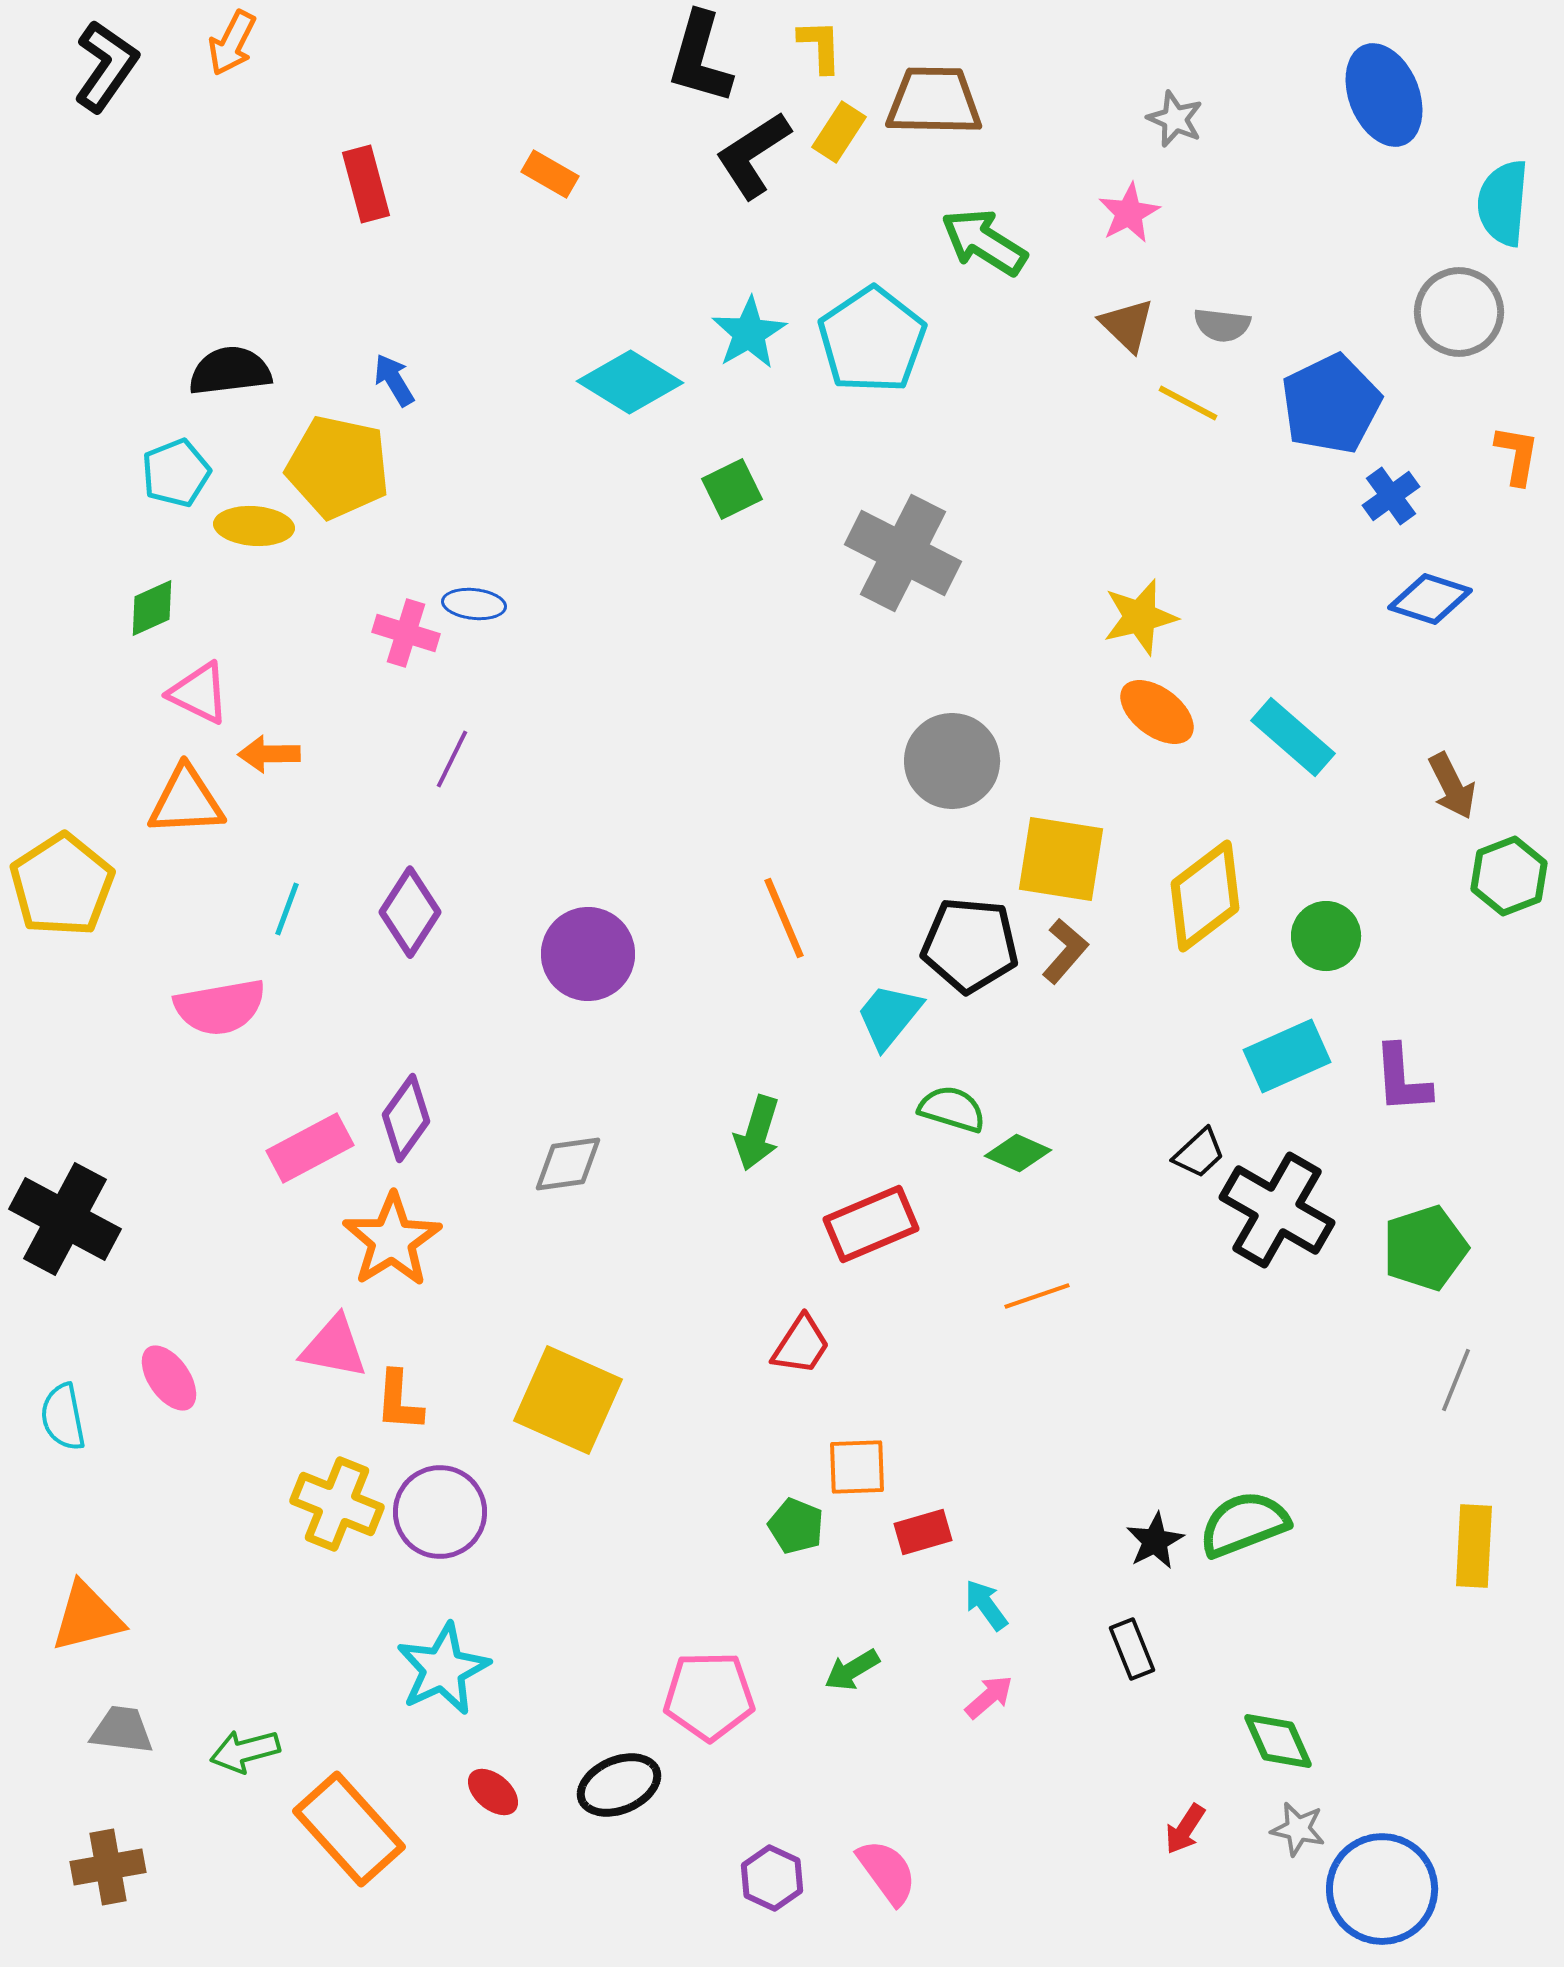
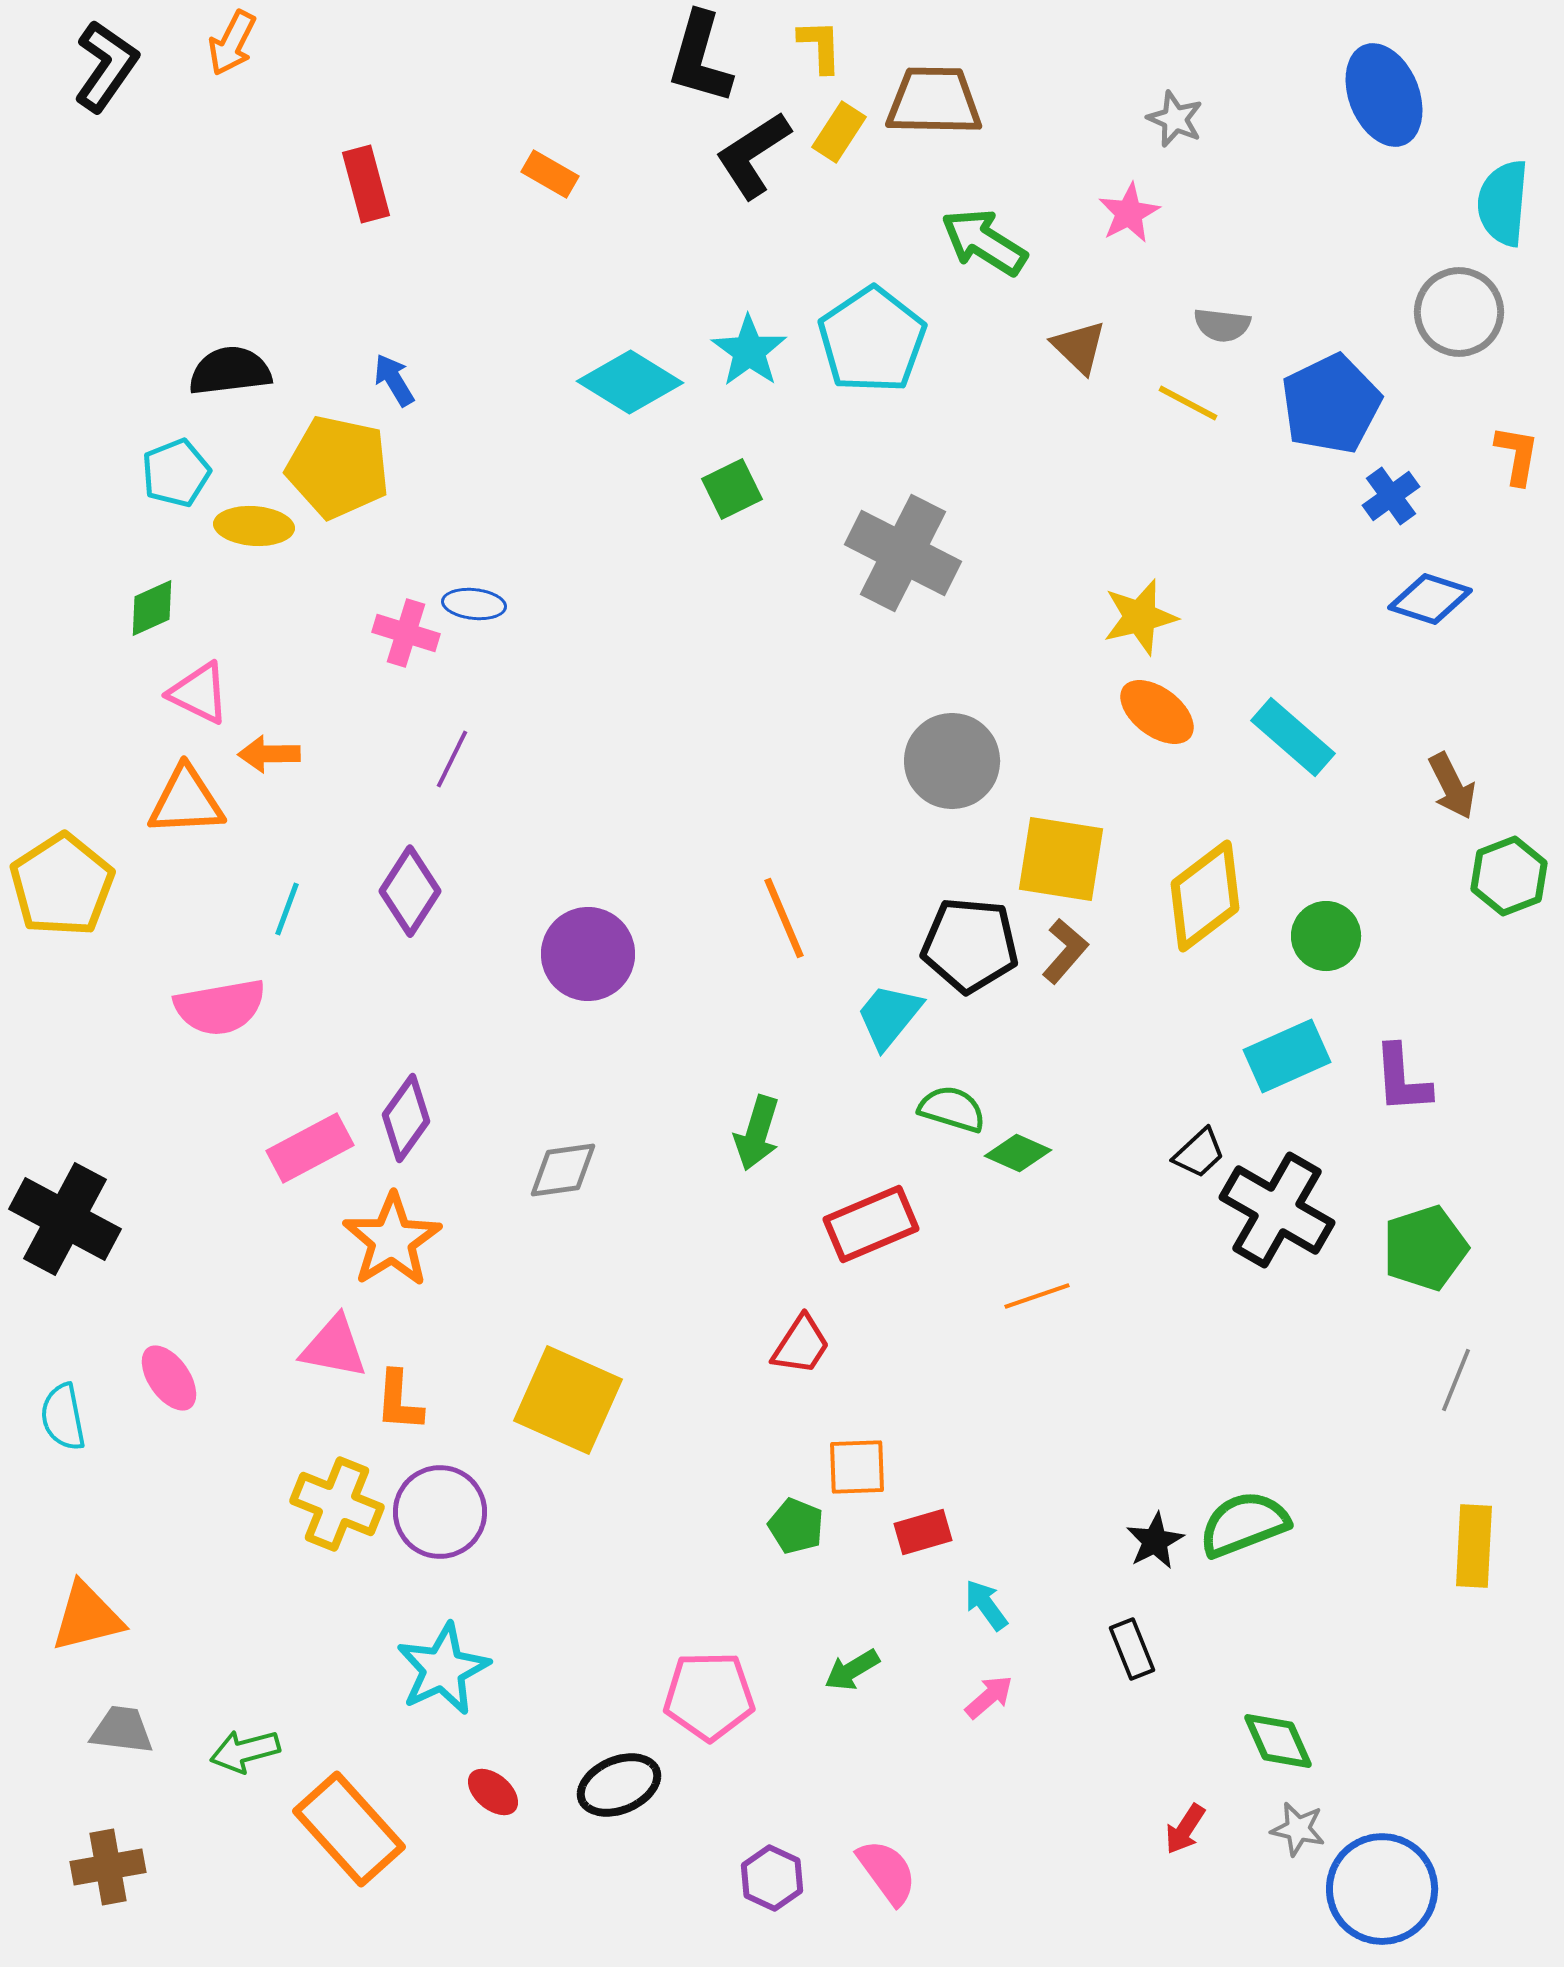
brown triangle at (1127, 325): moved 48 px left, 22 px down
cyan star at (749, 333): moved 18 px down; rotated 6 degrees counterclockwise
purple diamond at (410, 912): moved 21 px up
gray diamond at (568, 1164): moved 5 px left, 6 px down
